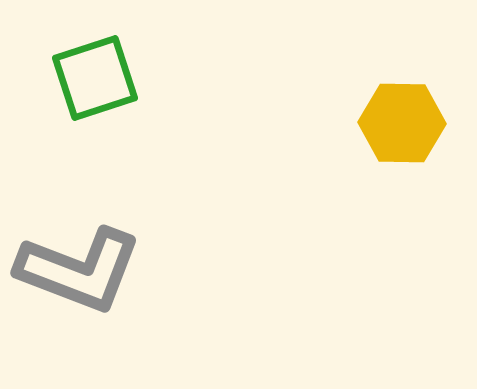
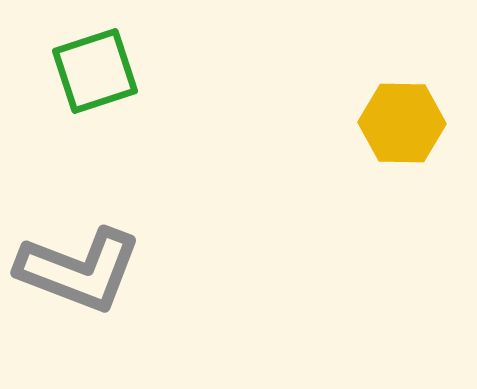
green square: moved 7 px up
